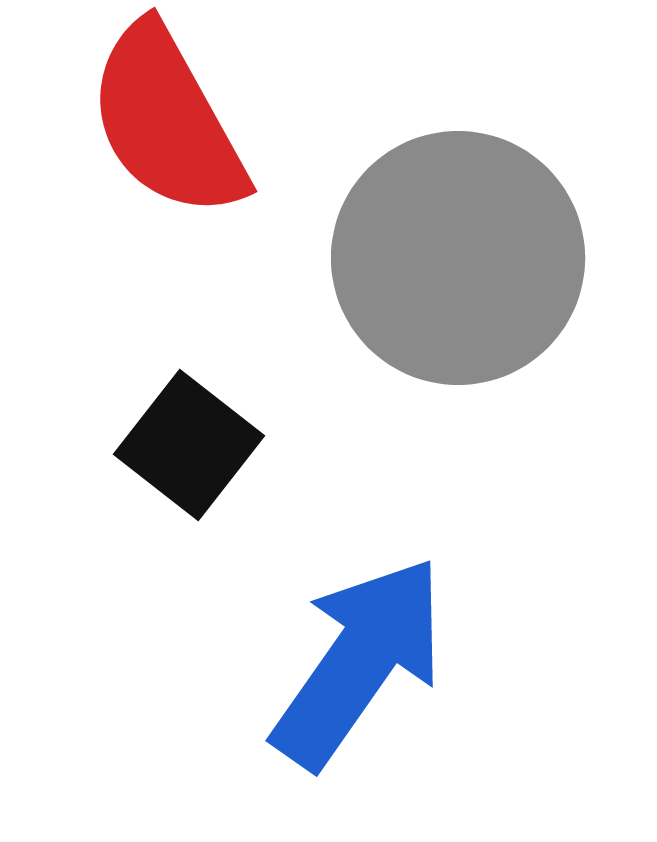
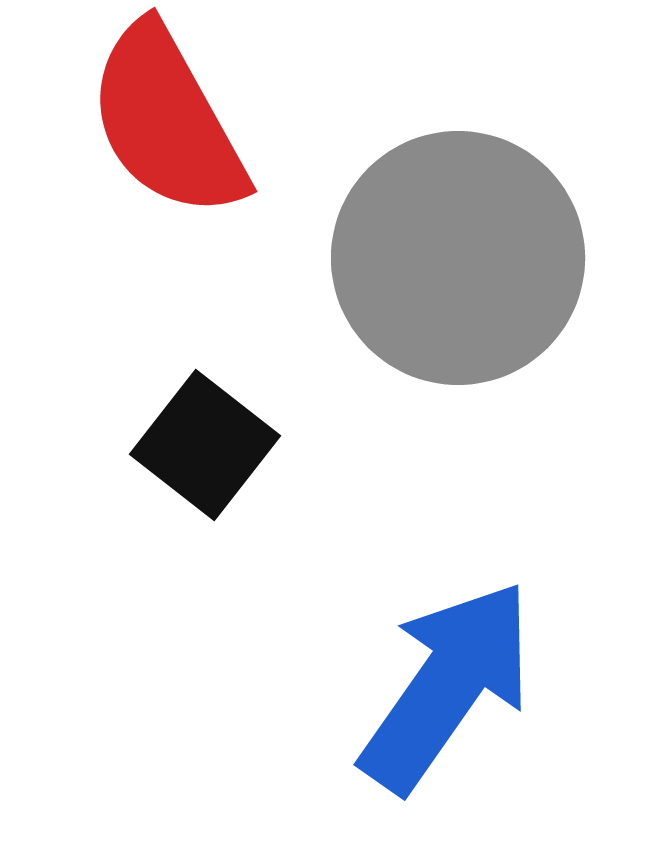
black square: moved 16 px right
blue arrow: moved 88 px right, 24 px down
